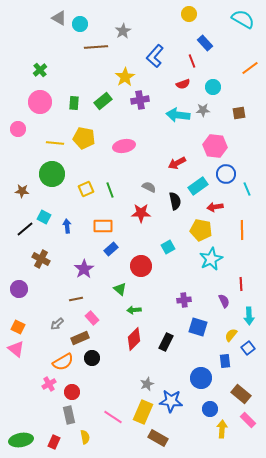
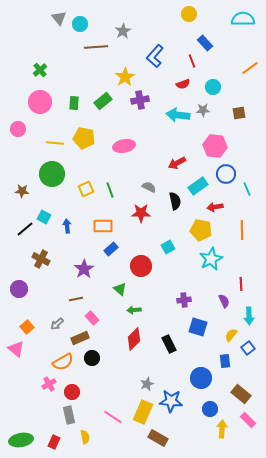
gray triangle at (59, 18): rotated 21 degrees clockwise
cyan semicircle at (243, 19): rotated 30 degrees counterclockwise
orange square at (18, 327): moved 9 px right; rotated 24 degrees clockwise
black rectangle at (166, 342): moved 3 px right, 2 px down; rotated 54 degrees counterclockwise
